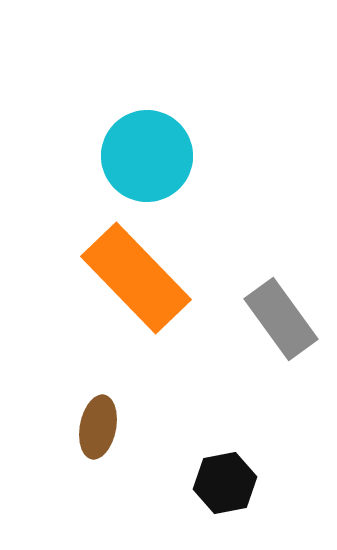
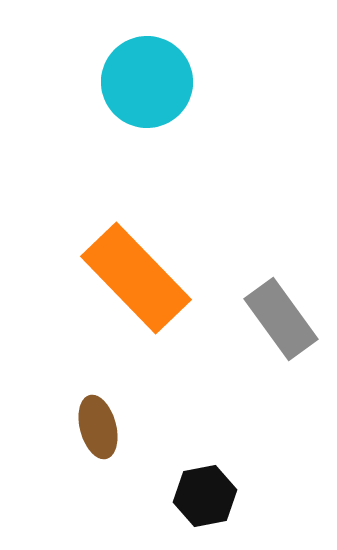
cyan circle: moved 74 px up
brown ellipse: rotated 26 degrees counterclockwise
black hexagon: moved 20 px left, 13 px down
